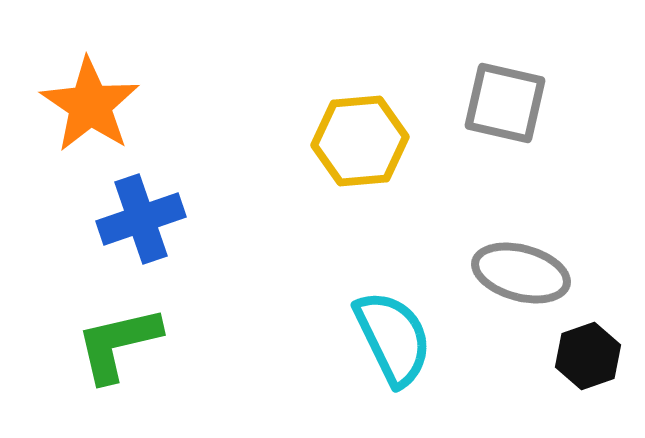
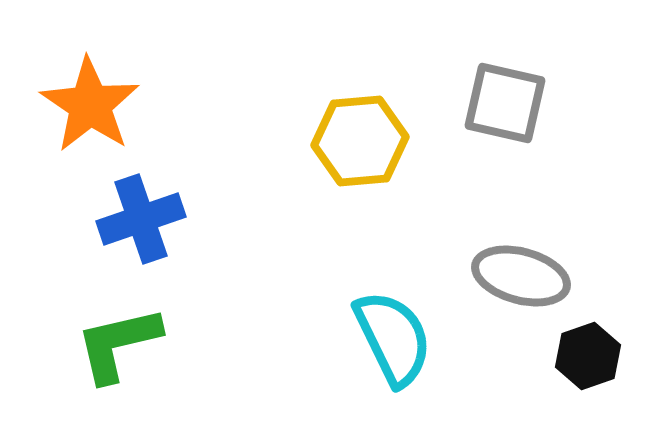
gray ellipse: moved 3 px down
